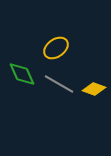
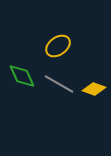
yellow ellipse: moved 2 px right, 2 px up
green diamond: moved 2 px down
